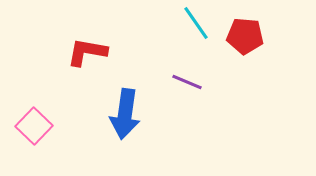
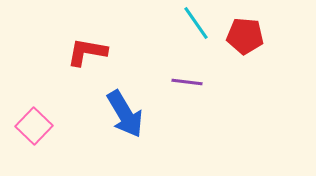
purple line: rotated 16 degrees counterclockwise
blue arrow: rotated 39 degrees counterclockwise
